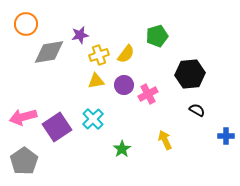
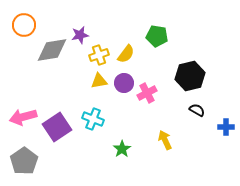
orange circle: moved 2 px left, 1 px down
green pentagon: rotated 25 degrees clockwise
gray diamond: moved 3 px right, 2 px up
black hexagon: moved 2 px down; rotated 8 degrees counterclockwise
yellow triangle: moved 3 px right
purple circle: moved 2 px up
pink cross: moved 1 px left, 1 px up
cyan cross: rotated 25 degrees counterclockwise
blue cross: moved 9 px up
